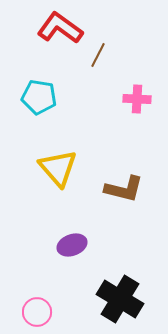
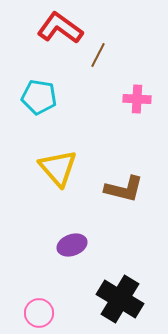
pink circle: moved 2 px right, 1 px down
